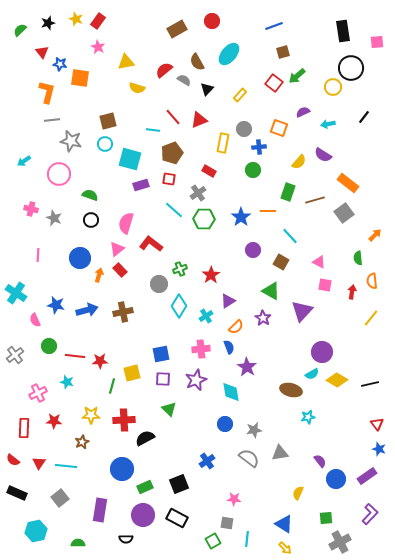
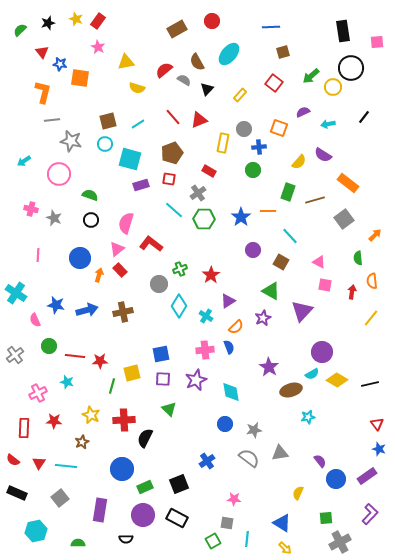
blue line at (274, 26): moved 3 px left, 1 px down; rotated 18 degrees clockwise
green arrow at (297, 76): moved 14 px right
orange L-shape at (47, 92): moved 4 px left
cyan line at (153, 130): moved 15 px left, 6 px up; rotated 40 degrees counterclockwise
gray square at (344, 213): moved 6 px down
cyan cross at (206, 316): rotated 24 degrees counterclockwise
purple star at (263, 318): rotated 14 degrees clockwise
pink cross at (201, 349): moved 4 px right, 1 px down
purple star at (247, 367): moved 22 px right
brown ellipse at (291, 390): rotated 30 degrees counterclockwise
yellow star at (91, 415): rotated 24 degrees clockwise
black semicircle at (145, 438): rotated 36 degrees counterclockwise
blue triangle at (284, 524): moved 2 px left, 1 px up
